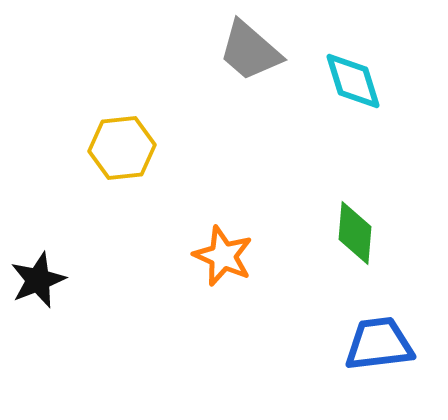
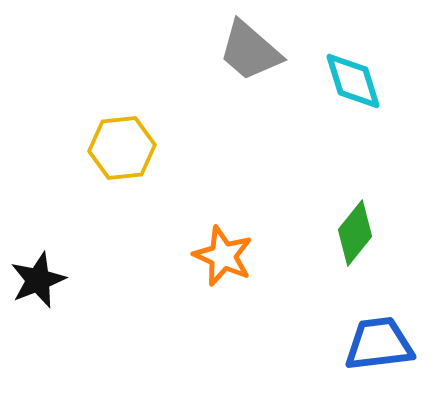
green diamond: rotated 34 degrees clockwise
